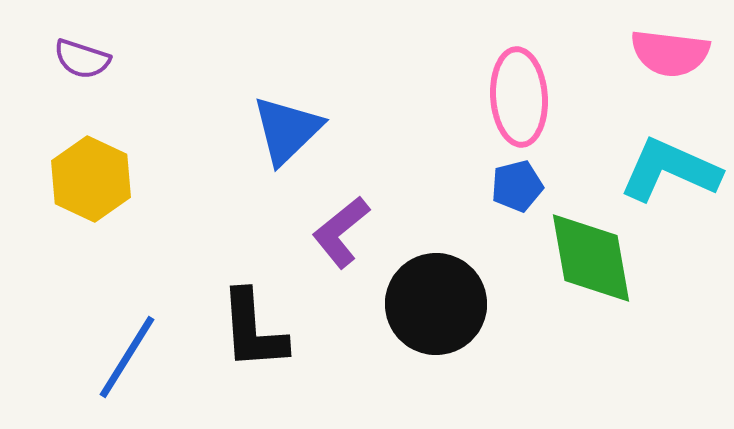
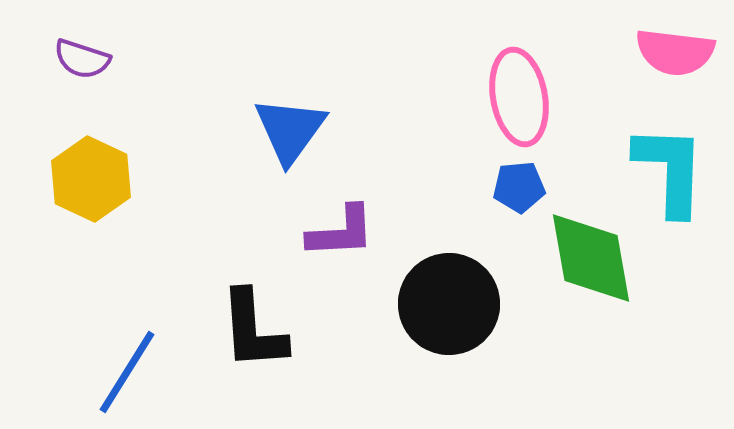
pink semicircle: moved 5 px right, 1 px up
pink ellipse: rotated 6 degrees counterclockwise
blue triangle: moved 3 px right; rotated 10 degrees counterclockwise
cyan L-shape: rotated 68 degrees clockwise
blue pentagon: moved 2 px right, 1 px down; rotated 9 degrees clockwise
purple L-shape: rotated 144 degrees counterclockwise
black circle: moved 13 px right
blue line: moved 15 px down
